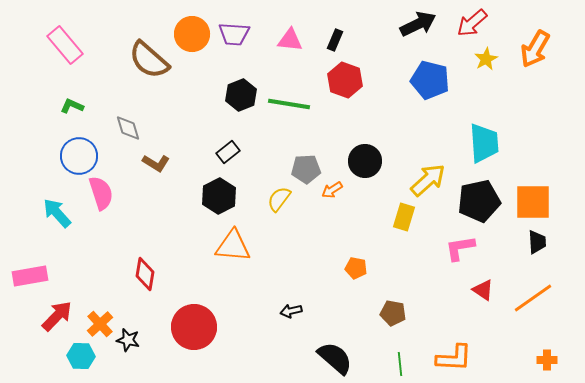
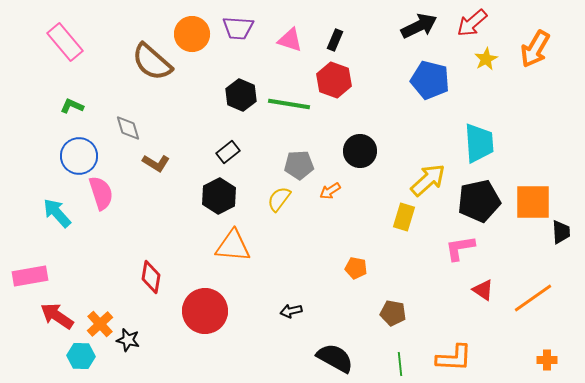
black arrow at (418, 24): moved 1 px right, 2 px down
purple trapezoid at (234, 34): moved 4 px right, 6 px up
pink triangle at (290, 40): rotated 12 degrees clockwise
pink rectangle at (65, 45): moved 3 px up
brown semicircle at (149, 60): moved 3 px right, 2 px down
red hexagon at (345, 80): moved 11 px left
black hexagon at (241, 95): rotated 16 degrees counterclockwise
cyan trapezoid at (484, 143): moved 5 px left
black circle at (365, 161): moved 5 px left, 10 px up
gray pentagon at (306, 169): moved 7 px left, 4 px up
orange arrow at (332, 190): moved 2 px left, 1 px down
black trapezoid at (537, 242): moved 24 px right, 10 px up
red diamond at (145, 274): moved 6 px right, 3 px down
red arrow at (57, 316): rotated 100 degrees counterclockwise
red circle at (194, 327): moved 11 px right, 16 px up
black semicircle at (335, 358): rotated 12 degrees counterclockwise
